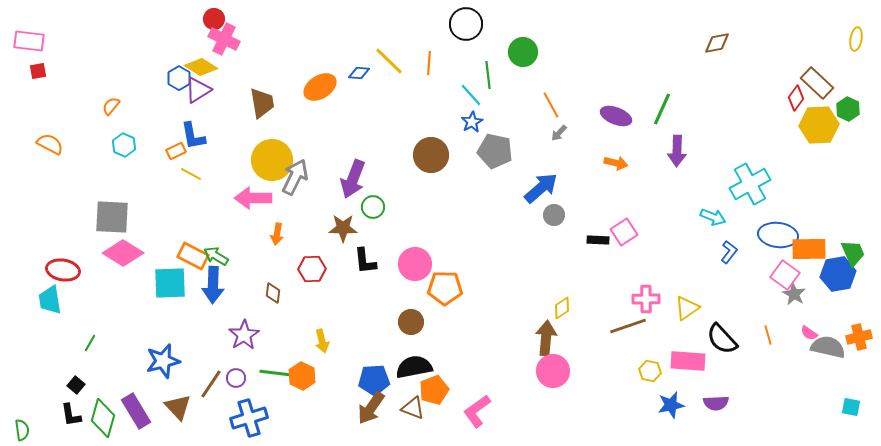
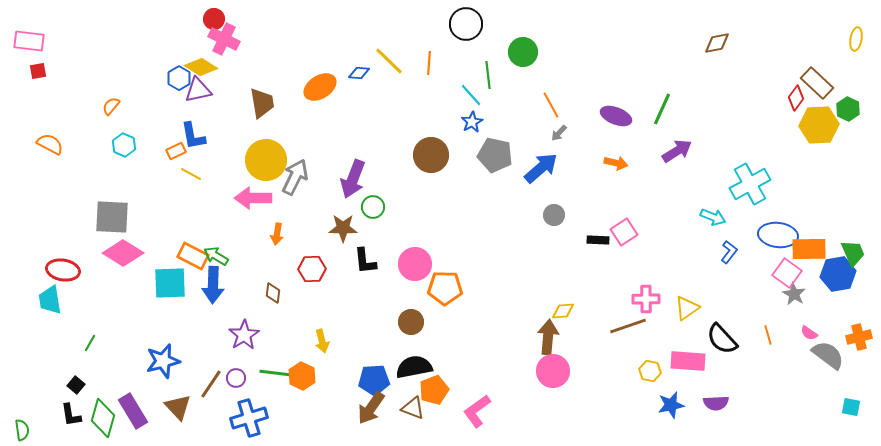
purple triangle at (198, 90): rotated 20 degrees clockwise
gray pentagon at (495, 151): moved 4 px down
purple arrow at (677, 151): rotated 124 degrees counterclockwise
yellow circle at (272, 160): moved 6 px left
blue arrow at (541, 188): moved 20 px up
pink square at (785, 275): moved 2 px right, 2 px up
yellow diamond at (562, 308): moved 1 px right, 3 px down; rotated 30 degrees clockwise
brown arrow at (546, 338): moved 2 px right, 1 px up
gray semicircle at (828, 347): moved 8 px down; rotated 24 degrees clockwise
purple rectangle at (136, 411): moved 3 px left
